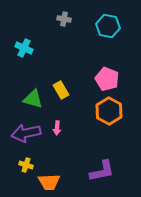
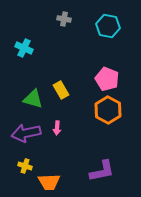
orange hexagon: moved 1 px left, 1 px up
yellow cross: moved 1 px left, 1 px down
